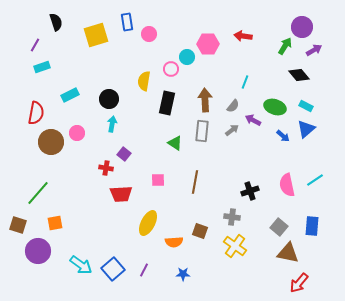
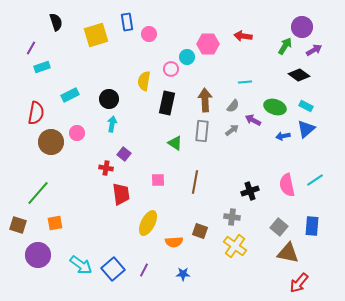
purple line at (35, 45): moved 4 px left, 3 px down
black diamond at (299, 75): rotated 15 degrees counterclockwise
cyan line at (245, 82): rotated 64 degrees clockwise
blue arrow at (283, 136): rotated 128 degrees clockwise
red trapezoid at (121, 194): rotated 95 degrees counterclockwise
purple circle at (38, 251): moved 4 px down
